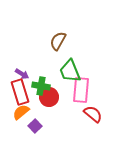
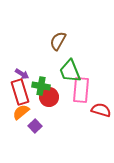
red semicircle: moved 8 px right, 4 px up; rotated 24 degrees counterclockwise
